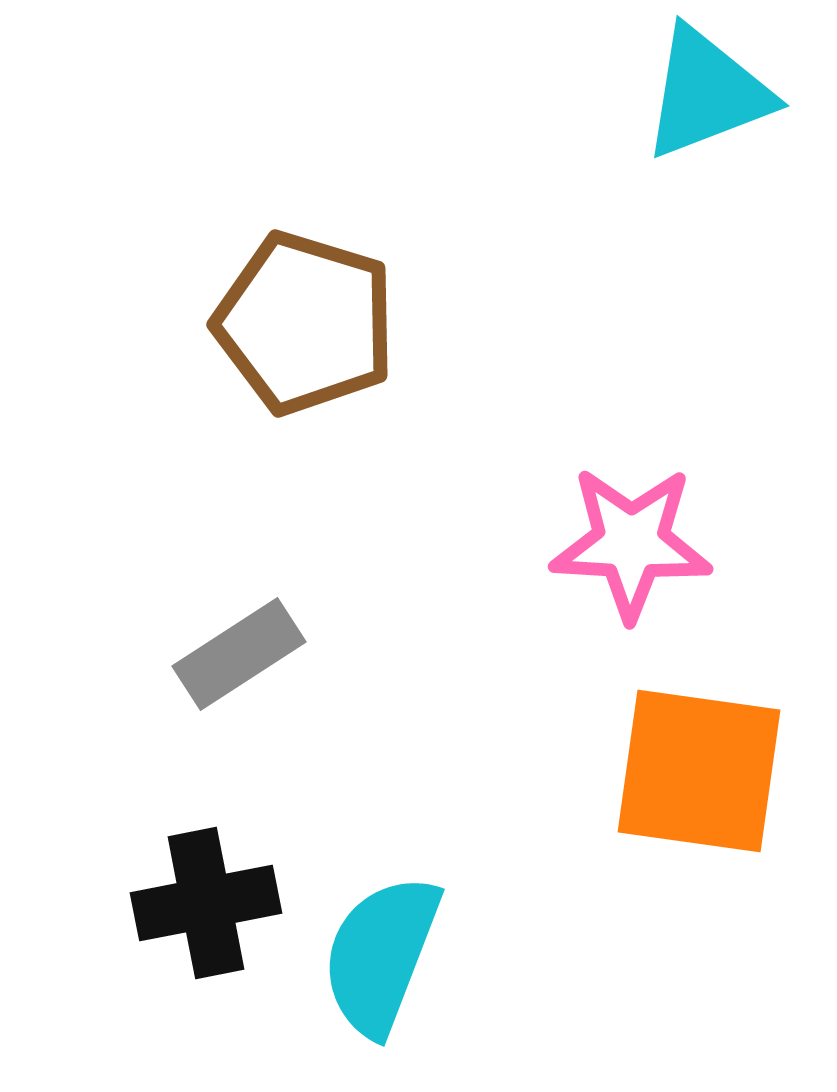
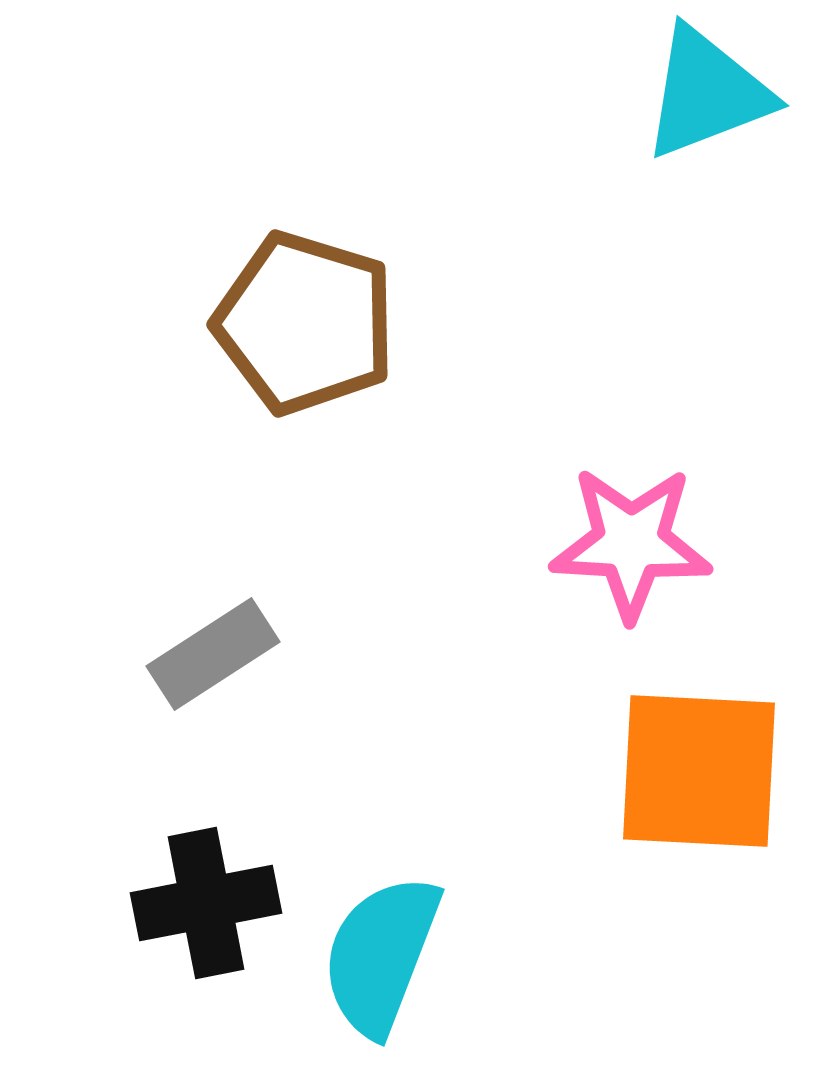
gray rectangle: moved 26 px left
orange square: rotated 5 degrees counterclockwise
